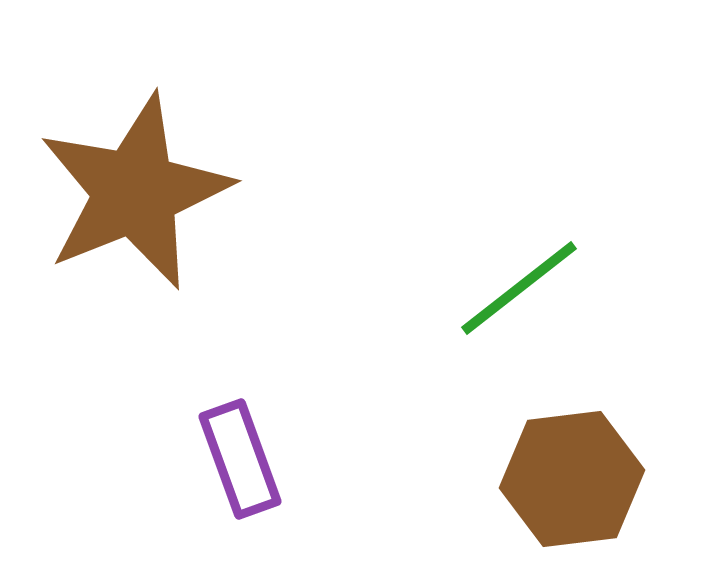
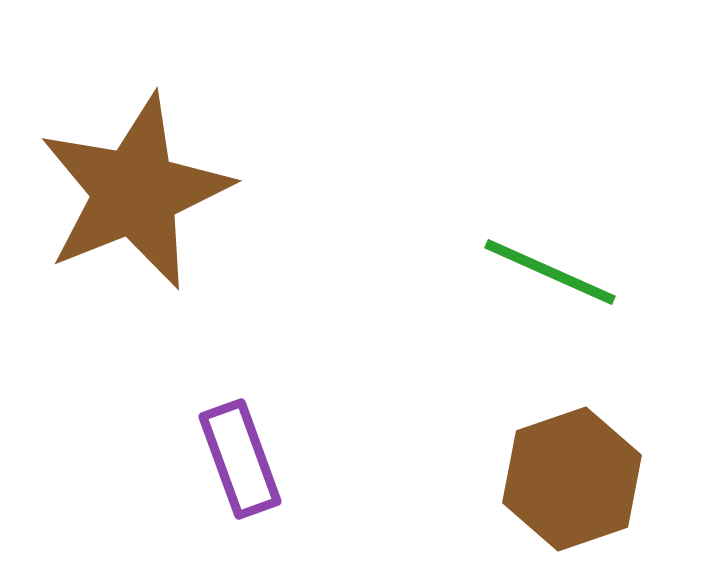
green line: moved 31 px right, 16 px up; rotated 62 degrees clockwise
brown hexagon: rotated 12 degrees counterclockwise
